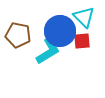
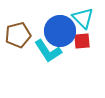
cyan triangle: moved 1 px left, 1 px down
brown pentagon: rotated 25 degrees counterclockwise
cyan L-shape: rotated 88 degrees clockwise
